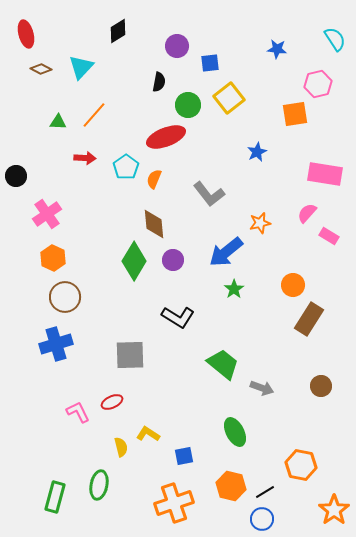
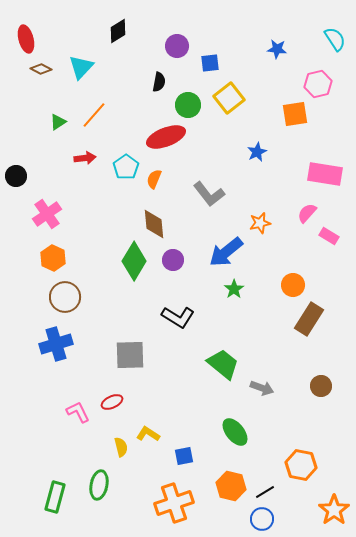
red ellipse at (26, 34): moved 5 px down
green triangle at (58, 122): rotated 36 degrees counterclockwise
red arrow at (85, 158): rotated 10 degrees counterclockwise
green ellipse at (235, 432): rotated 12 degrees counterclockwise
